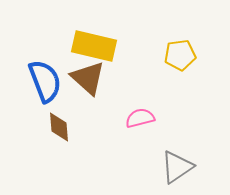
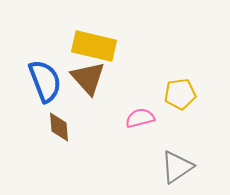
yellow pentagon: moved 39 px down
brown triangle: rotated 6 degrees clockwise
